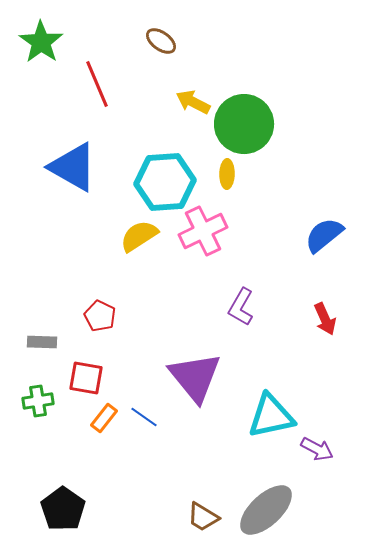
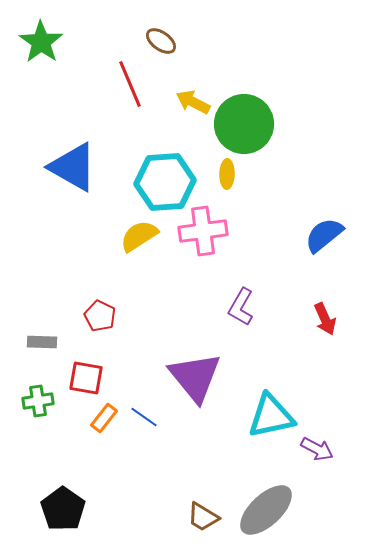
red line: moved 33 px right
pink cross: rotated 18 degrees clockwise
